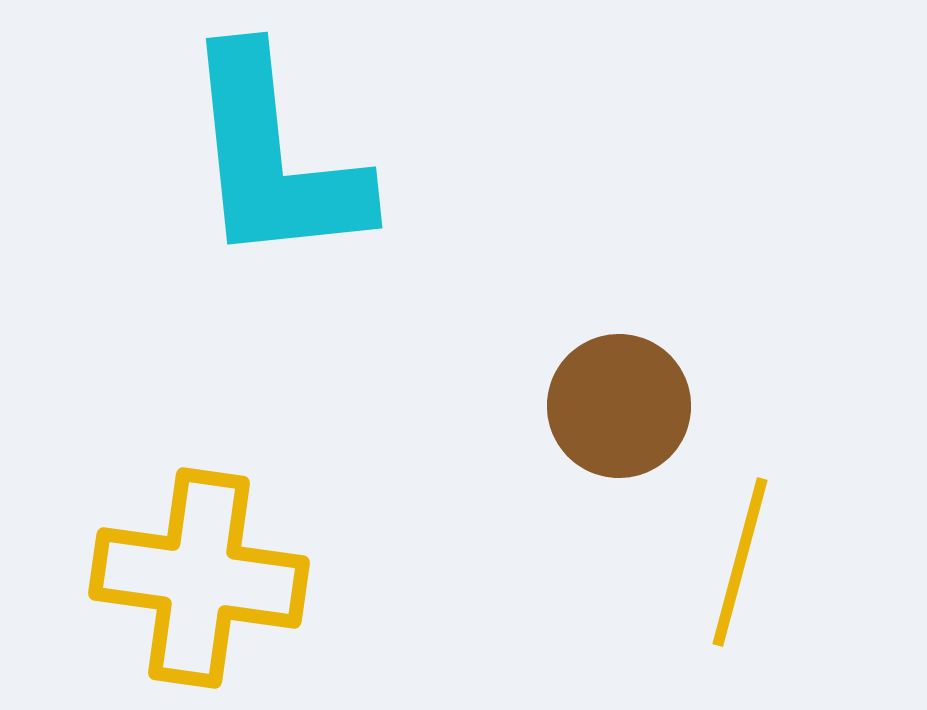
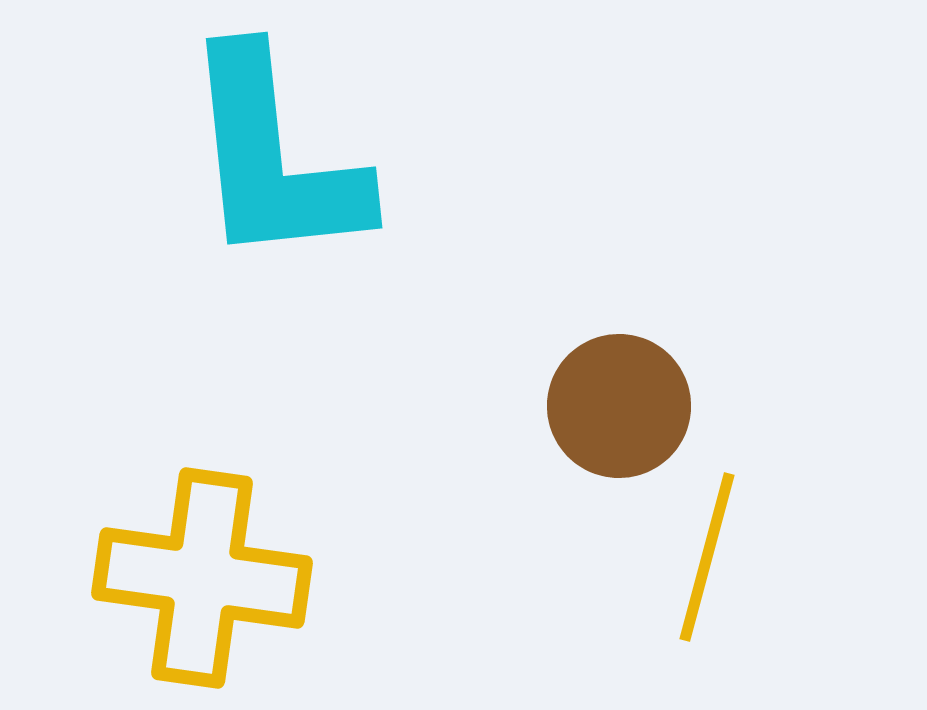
yellow line: moved 33 px left, 5 px up
yellow cross: moved 3 px right
